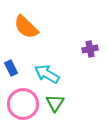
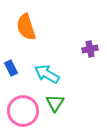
orange semicircle: rotated 28 degrees clockwise
pink circle: moved 7 px down
